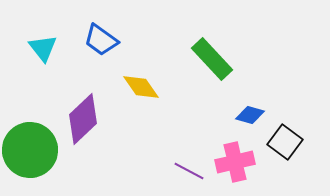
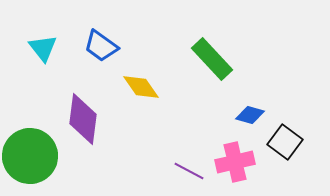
blue trapezoid: moved 6 px down
purple diamond: rotated 39 degrees counterclockwise
green circle: moved 6 px down
